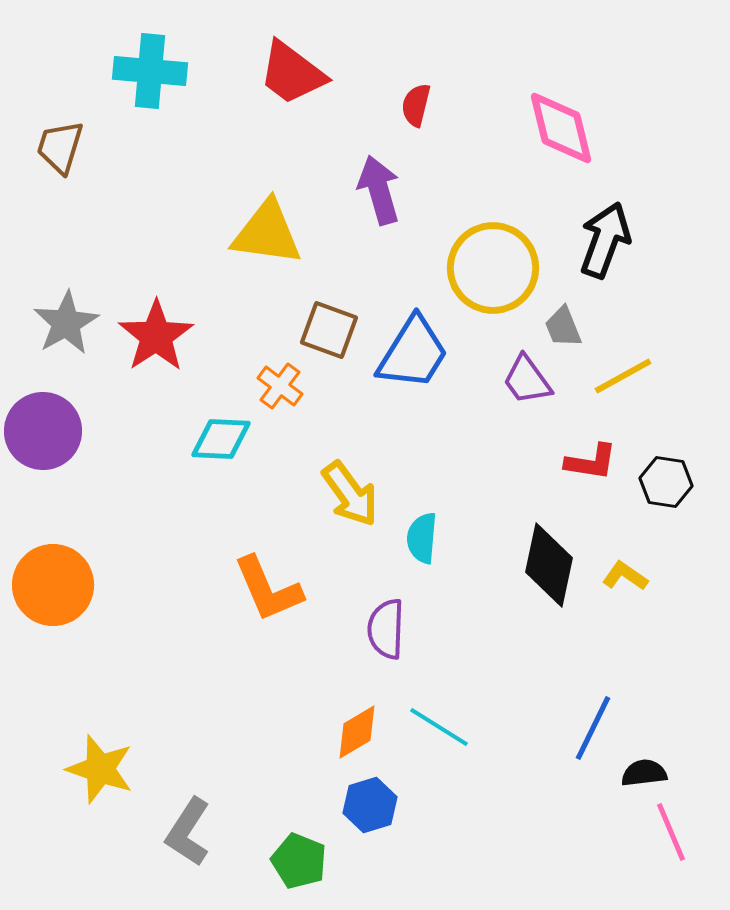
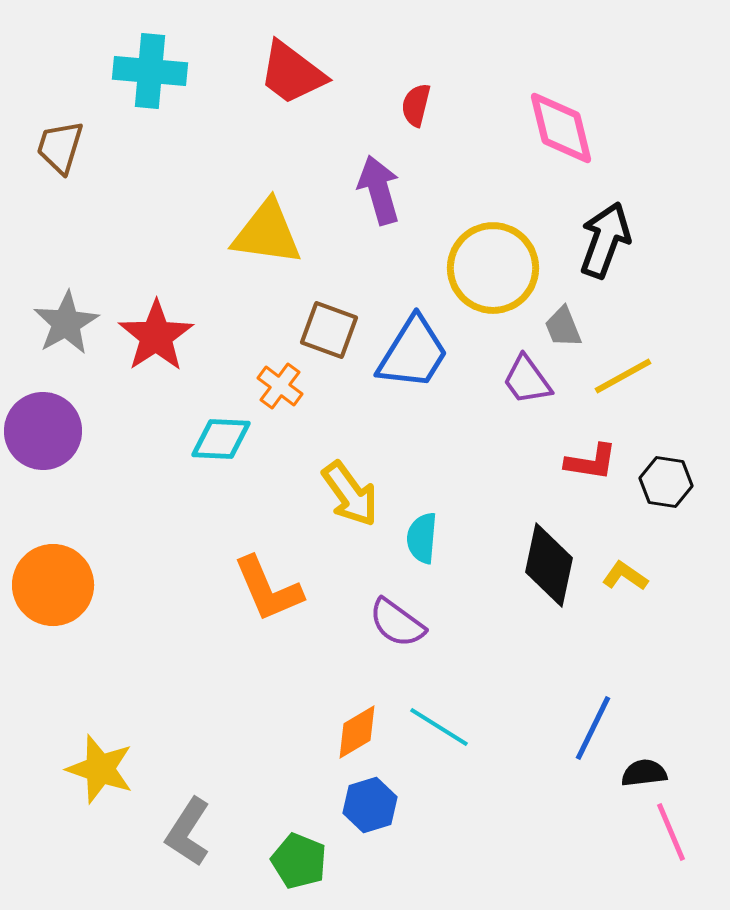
purple semicircle: moved 11 px right, 6 px up; rotated 56 degrees counterclockwise
